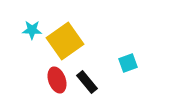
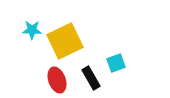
yellow square: rotated 9 degrees clockwise
cyan square: moved 12 px left
black rectangle: moved 4 px right, 4 px up; rotated 10 degrees clockwise
